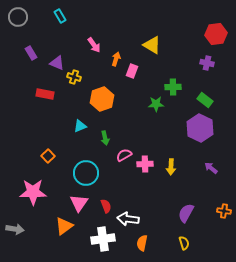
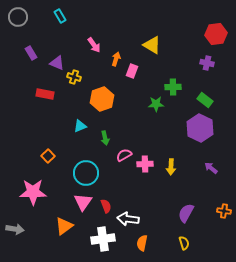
pink triangle: moved 4 px right, 1 px up
